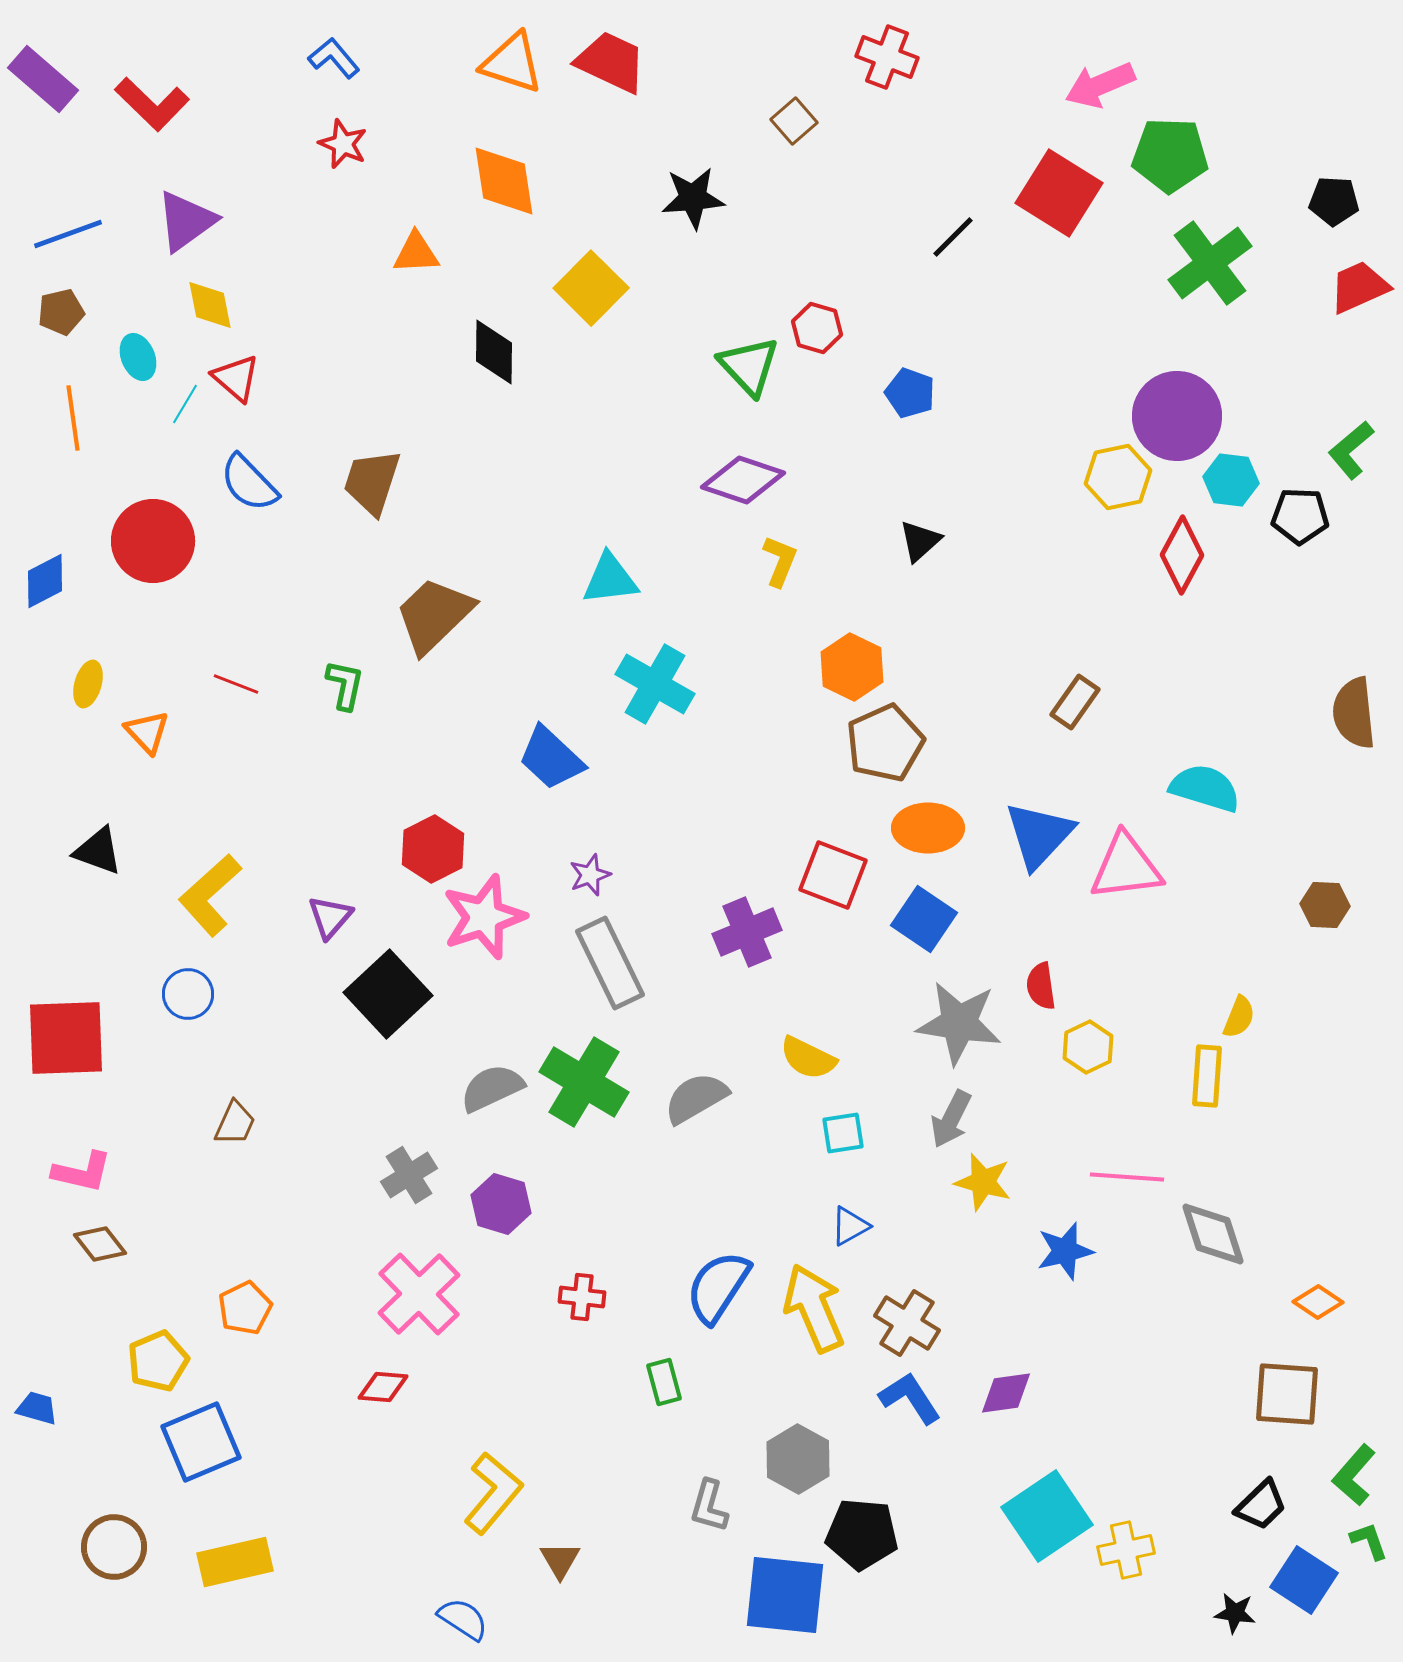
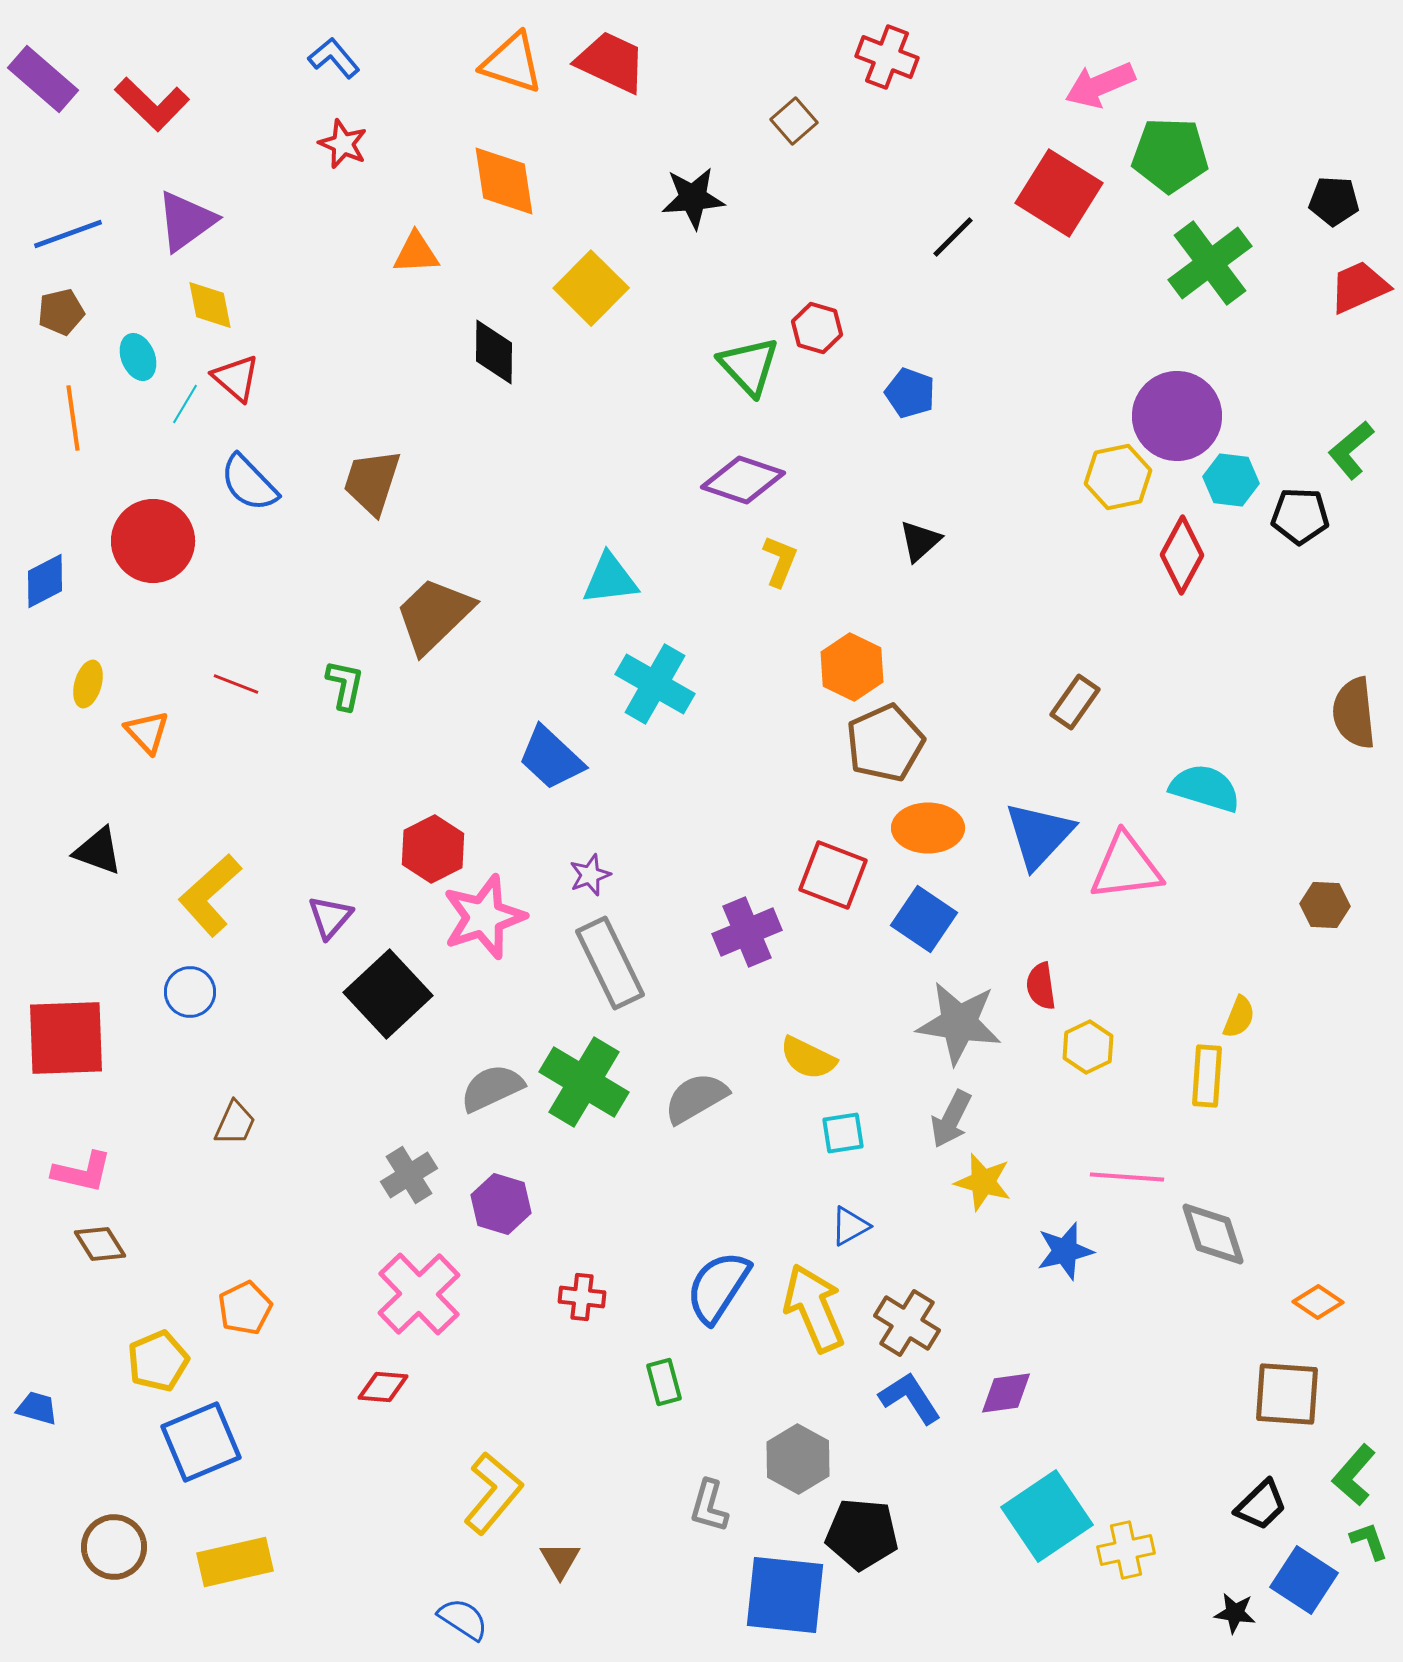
blue circle at (188, 994): moved 2 px right, 2 px up
brown diamond at (100, 1244): rotated 6 degrees clockwise
